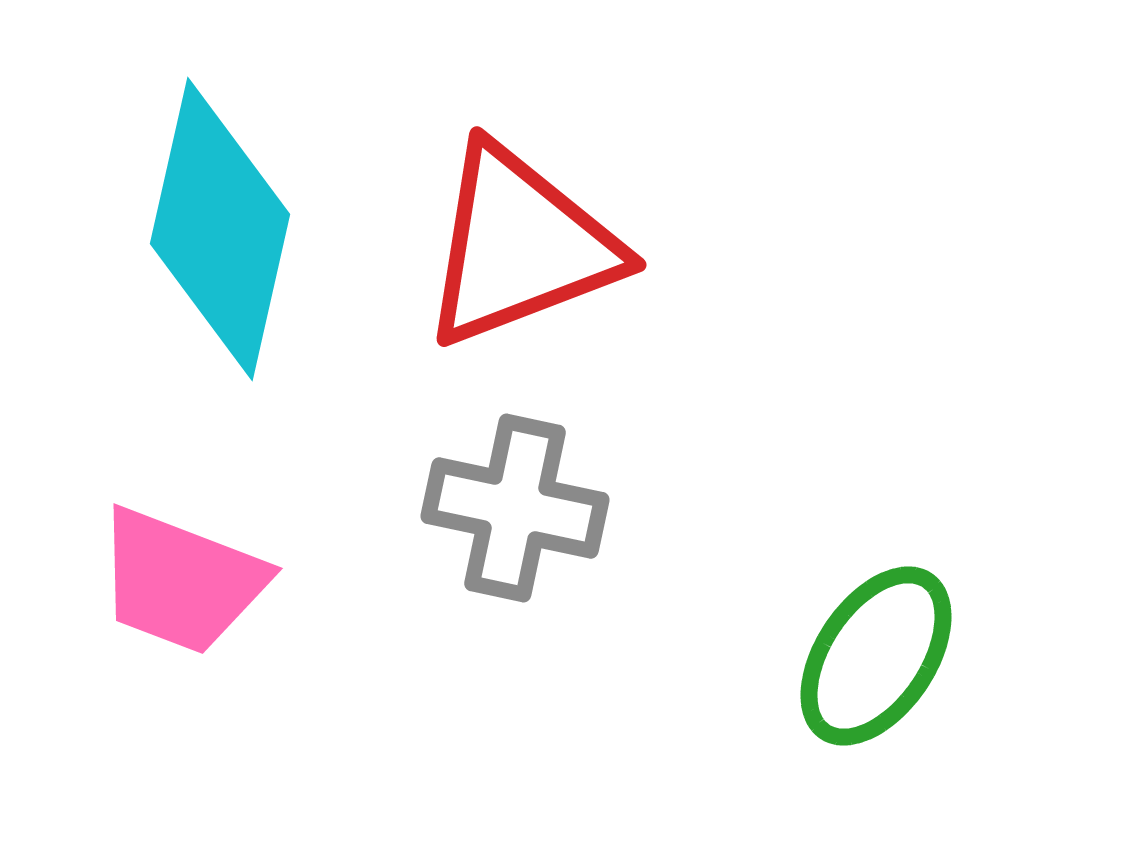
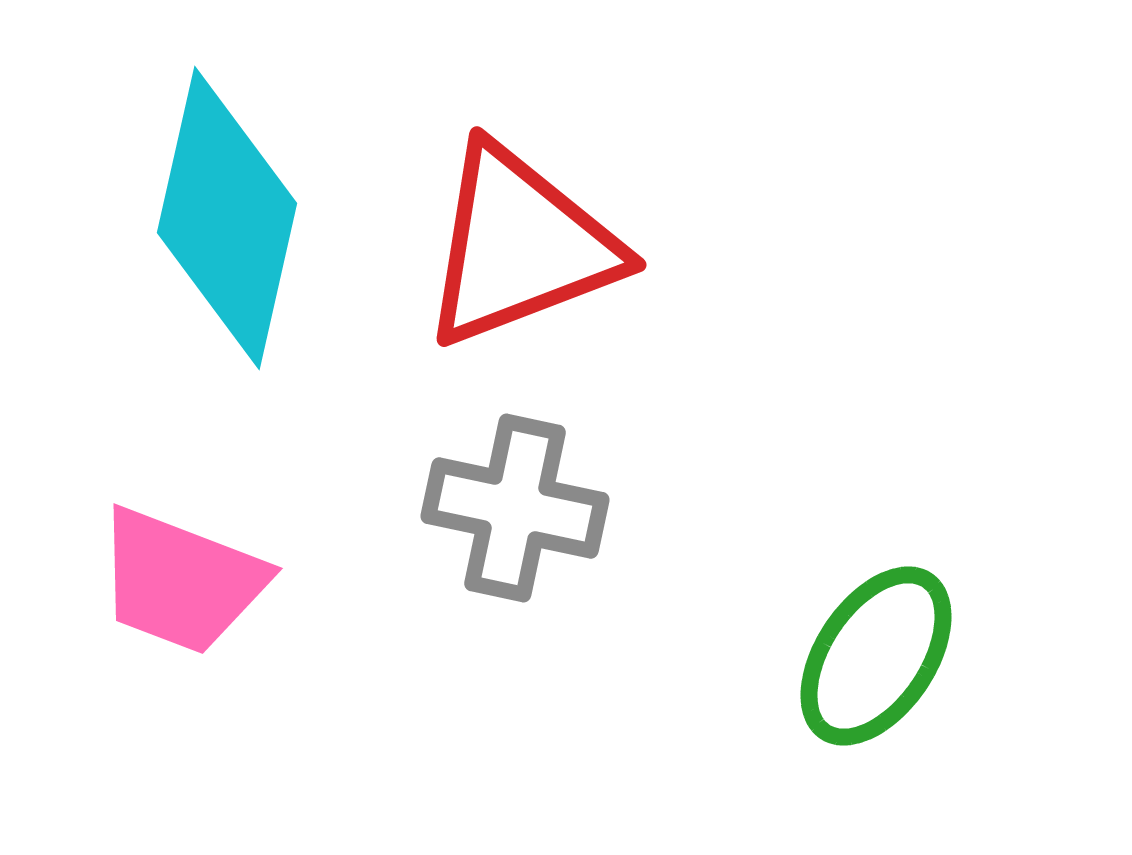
cyan diamond: moved 7 px right, 11 px up
